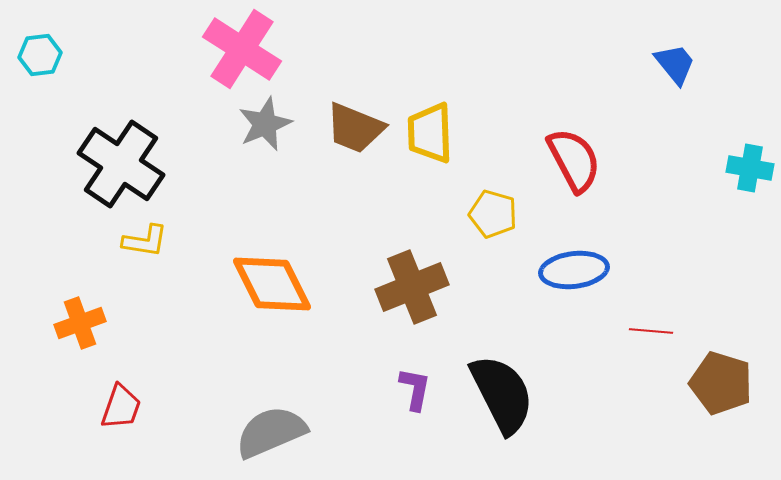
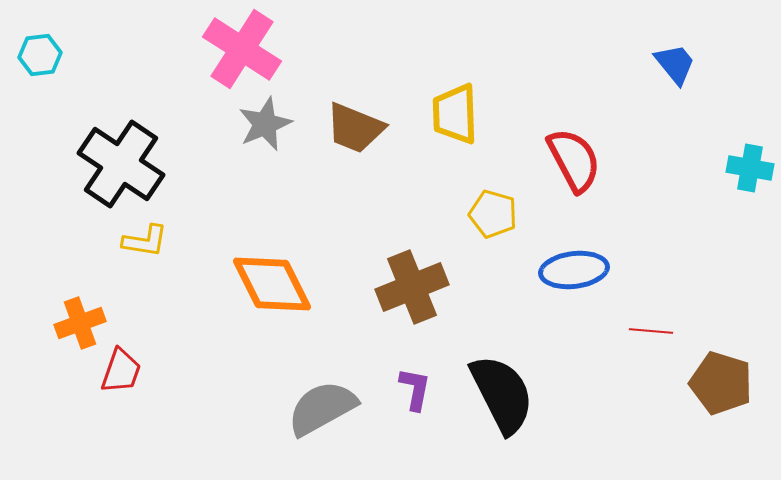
yellow trapezoid: moved 25 px right, 19 px up
red trapezoid: moved 36 px up
gray semicircle: moved 51 px right, 24 px up; rotated 6 degrees counterclockwise
